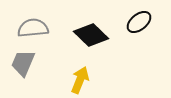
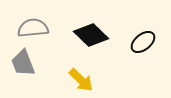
black ellipse: moved 4 px right, 20 px down
gray trapezoid: rotated 44 degrees counterclockwise
yellow arrow: moved 1 px right; rotated 112 degrees clockwise
